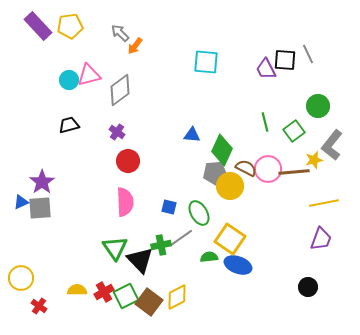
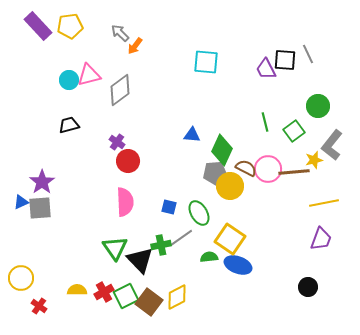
purple cross at (117, 132): moved 10 px down
